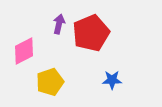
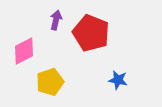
purple arrow: moved 3 px left, 4 px up
red pentagon: rotated 27 degrees counterclockwise
blue star: moved 6 px right; rotated 12 degrees clockwise
